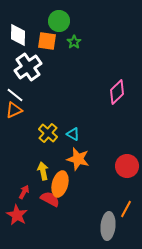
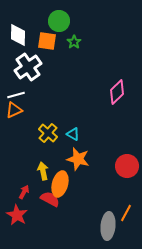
white line: moved 1 px right; rotated 54 degrees counterclockwise
orange line: moved 4 px down
